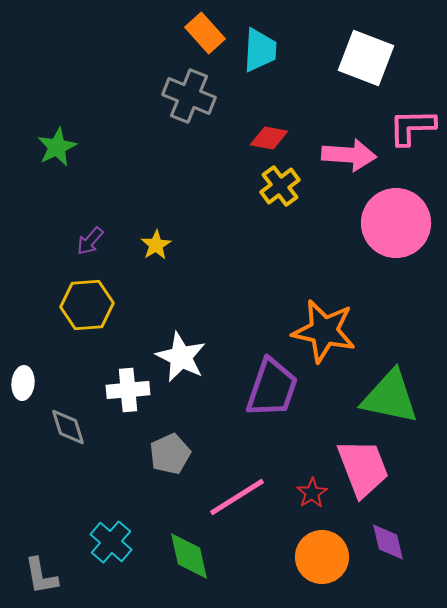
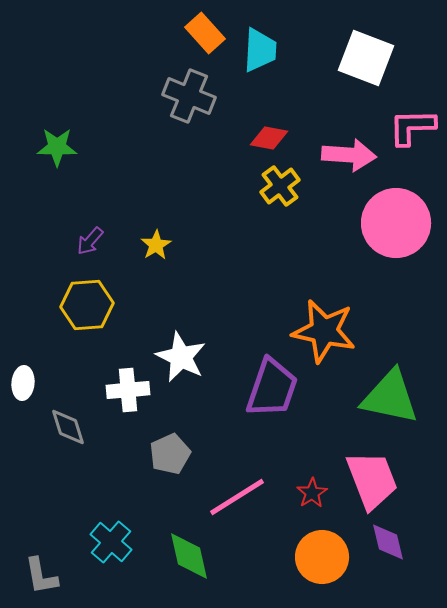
green star: rotated 27 degrees clockwise
pink trapezoid: moved 9 px right, 12 px down
